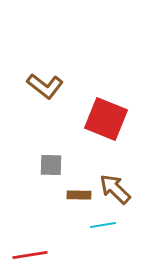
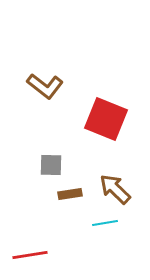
brown rectangle: moved 9 px left, 1 px up; rotated 10 degrees counterclockwise
cyan line: moved 2 px right, 2 px up
